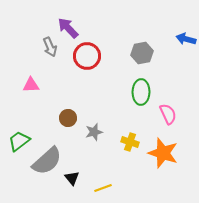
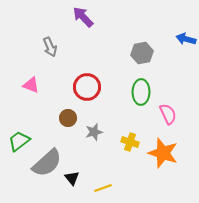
purple arrow: moved 15 px right, 11 px up
red circle: moved 31 px down
pink triangle: rotated 24 degrees clockwise
gray semicircle: moved 2 px down
